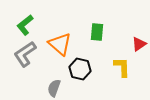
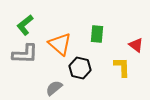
green rectangle: moved 2 px down
red triangle: moved 3 px left, 1 px down; rotated 49 degrees counterclockwise
gray L-shape: rotated 144 degrees counterclockwise
black hexagon: moved 1 px up
gray semicircle: rotated 30 degrees clockwise
